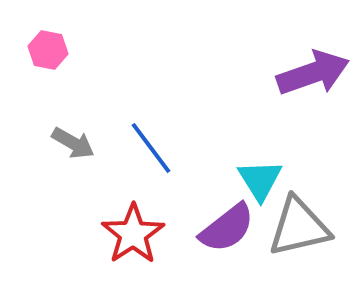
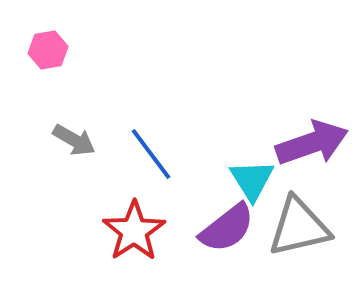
pink hexagon: rotated 21 degrees counterclockwise
purple arrow: moved 1 px left, 70 px down
gray arrow: moved 1 px right, 3 px up
blue line: moved 6 px down
cyan triangle: moved 8 px left
red star: moved 1 px right, 3 px up
